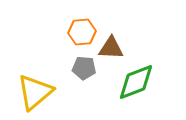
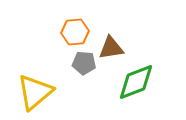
orange hexagon: moved 7 px left
brown triangle: rotated 12 degrees counterclockwise
gray pentagon: moved 5 px up
